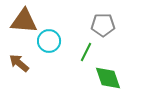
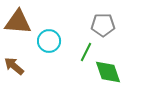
brown triangle: moved 6 px left, 1 px down
brown arrow: moved 5 px left, 3 px down
green diamond: moved 6 px up
